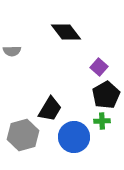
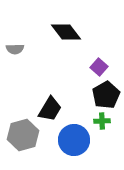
gray semicircle: moved 3 px right, 2 px up
blue circle: moved 3 px down
